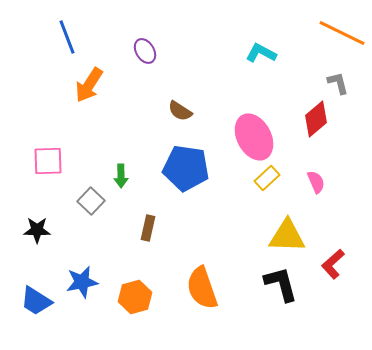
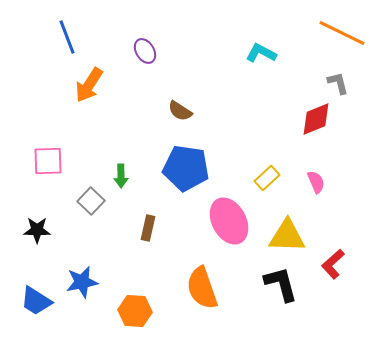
red diamond: rotated 18 degrees clockwise
pink ellipse: moved 25 px left, 84 px down
orange hexagon: moved 14 px down; rotated 20 degrees clockwise
